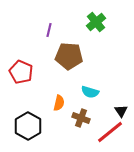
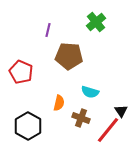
purple line: moved 1 px left
red line: moved 2 px left, 2 px up; rotated 12 degrees counterclockwise
